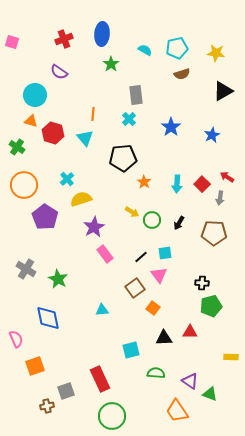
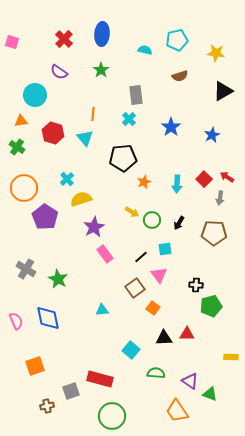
red cross at (64, 39): rotated 24 degrees counterclockwise
cyan pentagon at (177, 48): moved 8 px up
cyan semicircle at (145, 50): rotated 16 degrees counterclockwise
green star at (111, 64): moved 10 px left, 6 px down
brown semicircle at (182, 74): moved 2 px left, 2 px down
orange triangle at (31, 121): moved 10 px left; rotated 24 degrees counterclockwise
orange star at (144, 182): rotated 16 degrees clockwise
red square at (202, 184): moved 2 px right, 5 px up
orange circle at (24, 185): moved 3 px down
cyan square at (165, 253): moved 4 px up
black cross at (202, 283): moved 6 px left, 2 px down
red triangle at (190, 332): moved 3 px left, 2 px down
pink semicircle at (16, 339): moved 18 px up
cyan square at (131, 350): rotated 36 degrees counterclockwise
red rectangle at (100, 379): rotated 50 degrees counterclockwise
gray square at (66, 391): moved 5 px right
